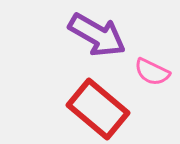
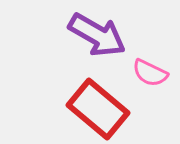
pink semicircle: moved 2 px left, 1 px down
